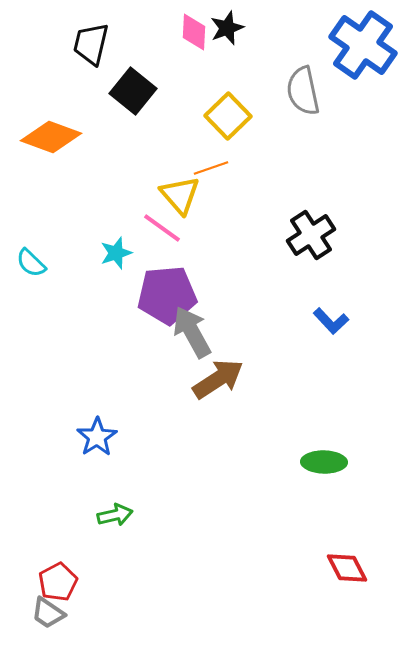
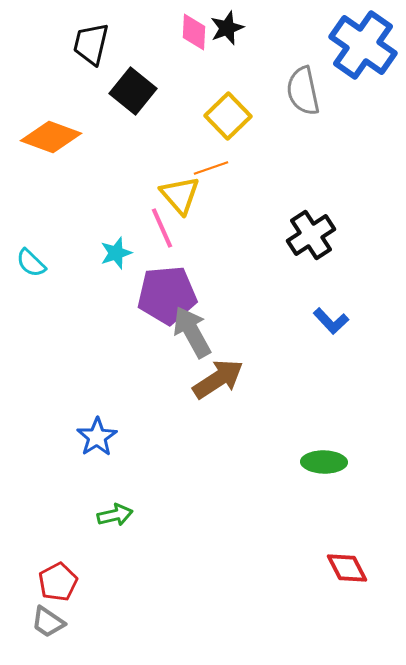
pink line: rotated 30 degrees clockwise
gray trapezoid: moved 9 px down
